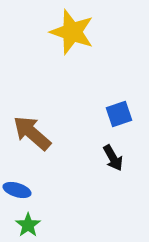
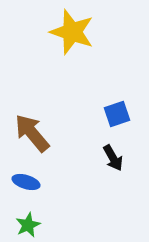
blue square: moved 2 px left
brown arrow: rotated 9 degrees clockwise
blue ellipse: moved 9 px right, 8 px up
green star: rotated 10 degrees clockwise
